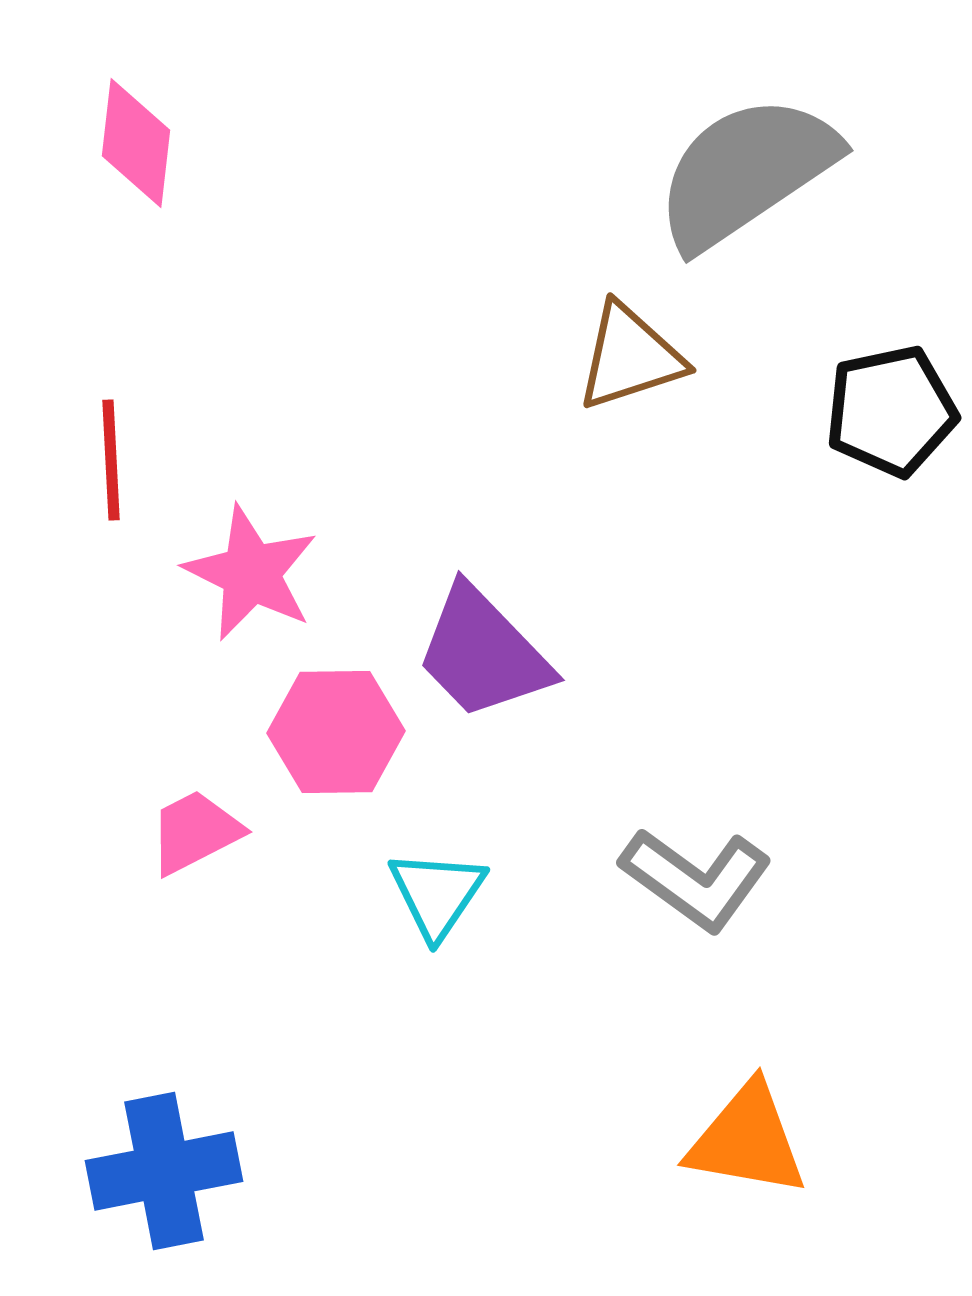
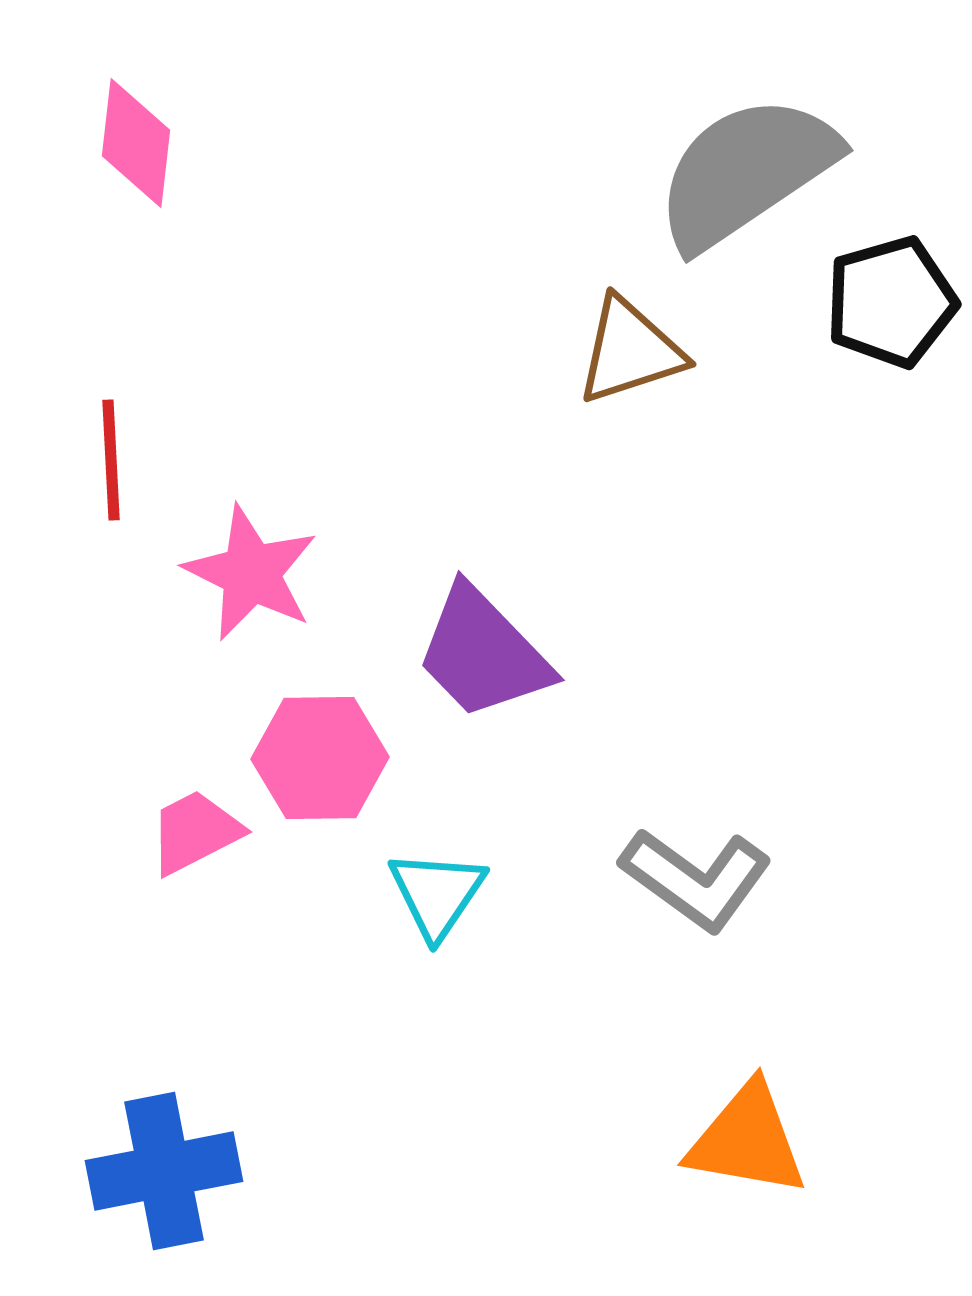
brown triangle: moved 6 px up
black pentagon: moved 109 px up; rotated 4 degrees counterclockwise
pink hexagon: moved 16 px left, 26 px down
